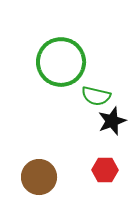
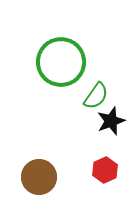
green semicircle: rotated 68 degrees counterclockwise
black star: moved 1 px left
red hexagon: rotated 25 degrees counterclockwise
